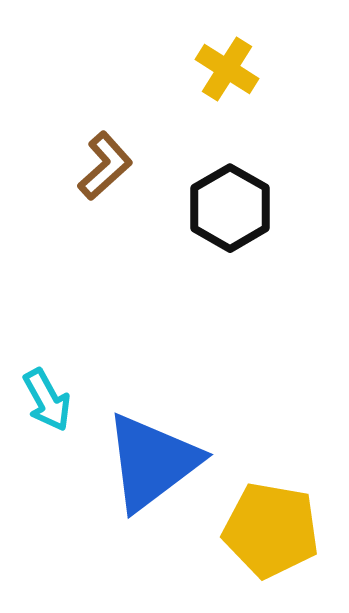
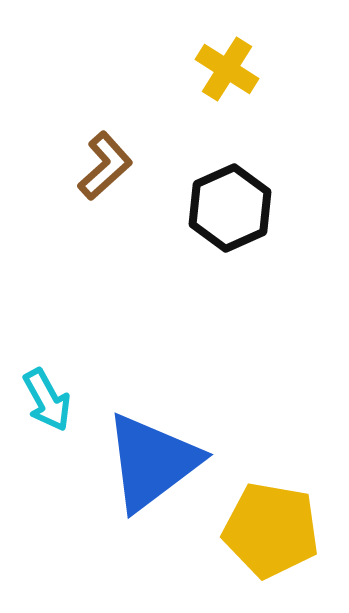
black hexagon: rotated 6 degrees clockwise
